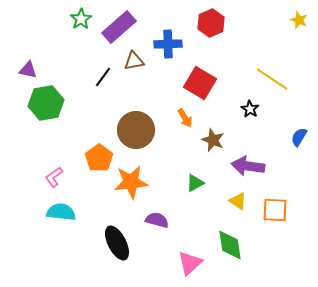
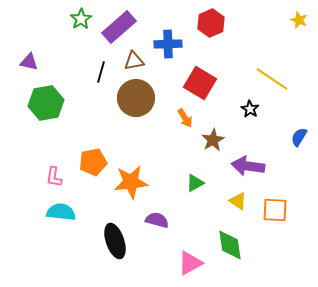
purple triangle: moved 1 px right, 8 px up
black line: moved 2 px left, 5 px up; rotated 20 degrees counterclockwise
brown circle: moved 32 px up
brown star: rotated 20 degrees clockwise
orange pentagon: moved 6 px left, 4 px down; rotated 24 degrees clockwise
pink L-shape: rotated 45 degrees counterclockwise
black ellipse: moved 2 px left, 2 px up; rotated 8 degrees clockwise
pink triangle: rotated 12 degrees clockwise
